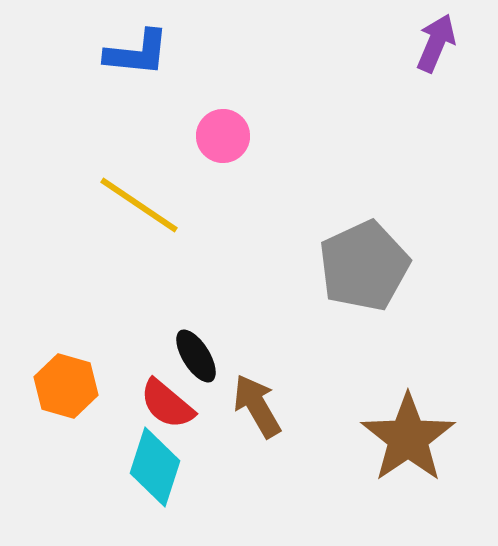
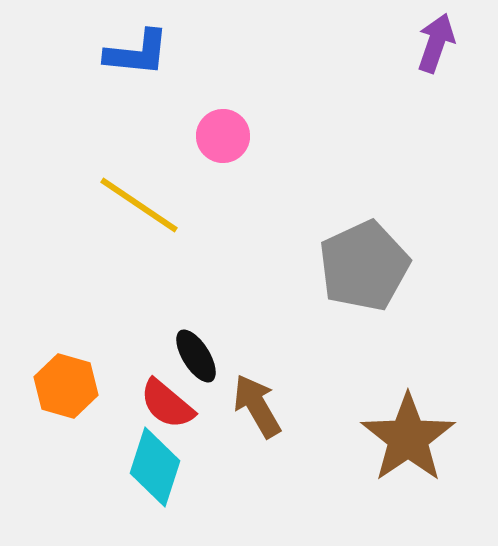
purple arrow: rotated 4 degrees counterclockwise
